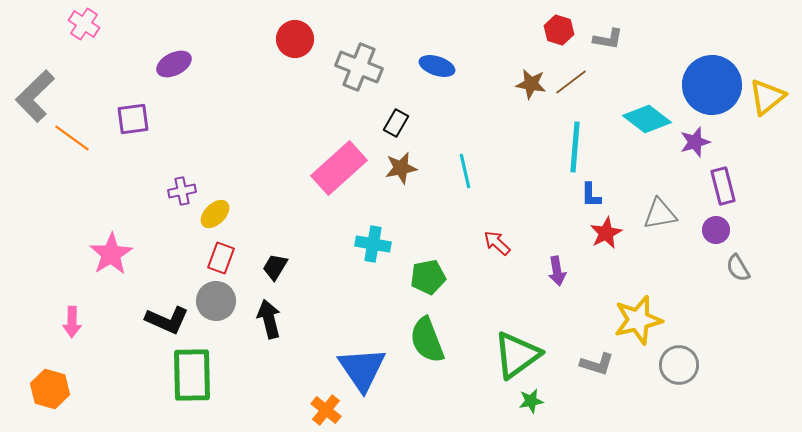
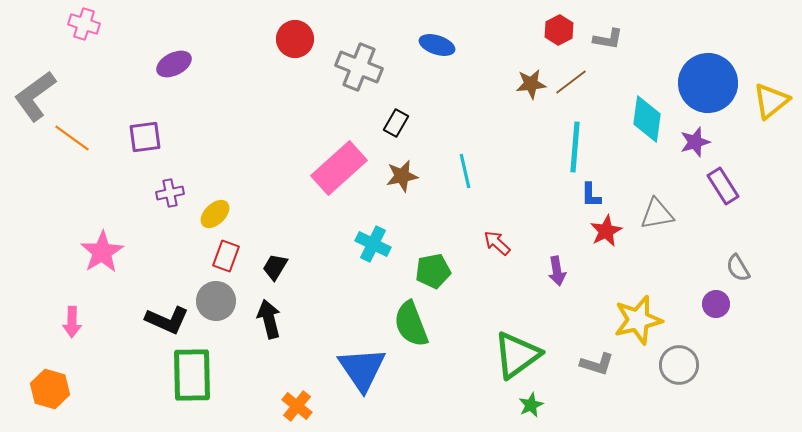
pink cross at (84, 24): rotated 16 degrees counterclockwise
red hexagon at (559, 30): rotated 16 degrees clockwise
blue ellipse at (437, 66): moved 21 px up
brown star at (531, 84): rotated 16 degrees counterclockwise
blue circle at (712, 85): moved 4 px left, 2 px up
gray L-shape at (35, 96): rotated 8 degrees clockwise
yellow triangle at (767, 97): moved 4 px right, 4 px down
purple square at (133, 119): moved 12 px right, 18 px down
cyan diamond at (647, 119): rotated 60 degrees clockwise
brown star at (401, 168): moved 1 px right, 8 px down
purple rectangle at (723, 186): rotated 18 degrees counterclockwise
purple cross at (182, 191): moved 12 px left, 2 px down
gray triangle at (660, 214): moved 3 px left
purple circle at (716, 230): moved 74 px down
red star at (606, 233): moved 2 px up
cyan cross at (373, 244): rotated 16 degrees clockwise
pink star at (111, 254): moved 9 px left, 2 px up
red rectangle at (221, 258): moved 5 px right, 2 px up
green pentagon at (428, 277): moved 5 px right, 6 px up
green semicircle at (427, 340): moved 16 px left, 16 px up
green star at (531, 401): moved 4 px down; rotated 15 degrees counterclockwise
orange cross at (326, 410): moved 29 px left, 4 px up
